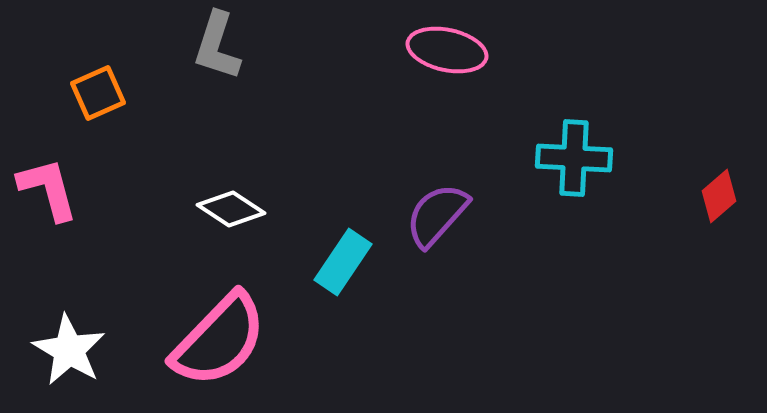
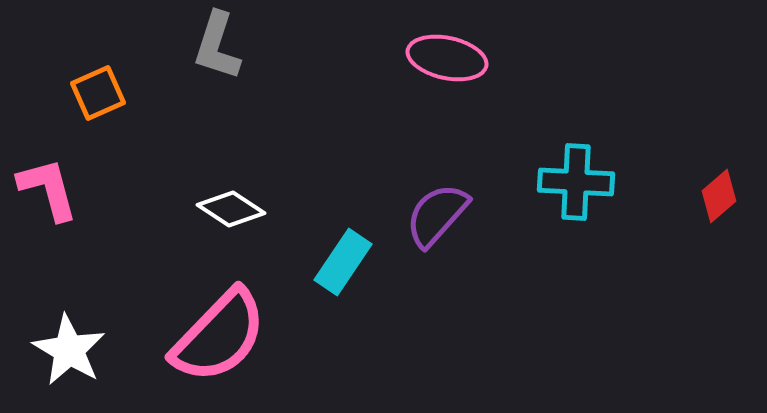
pink ellipse: moved 8 px down
cyan cross: moved 2 px right, 24 px down
pink semicircle: moved 4 px up
